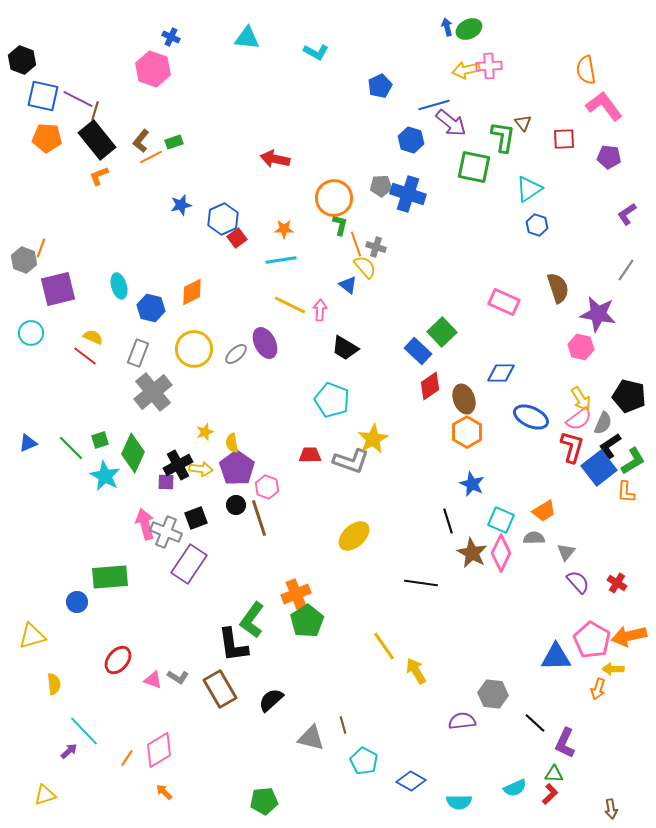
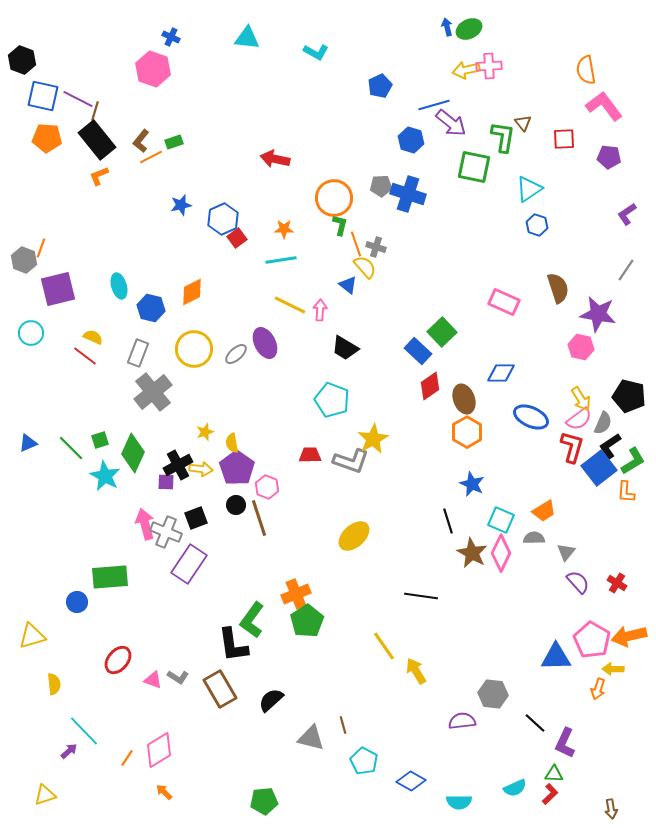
black line at (421, 583): moved 13 px down
